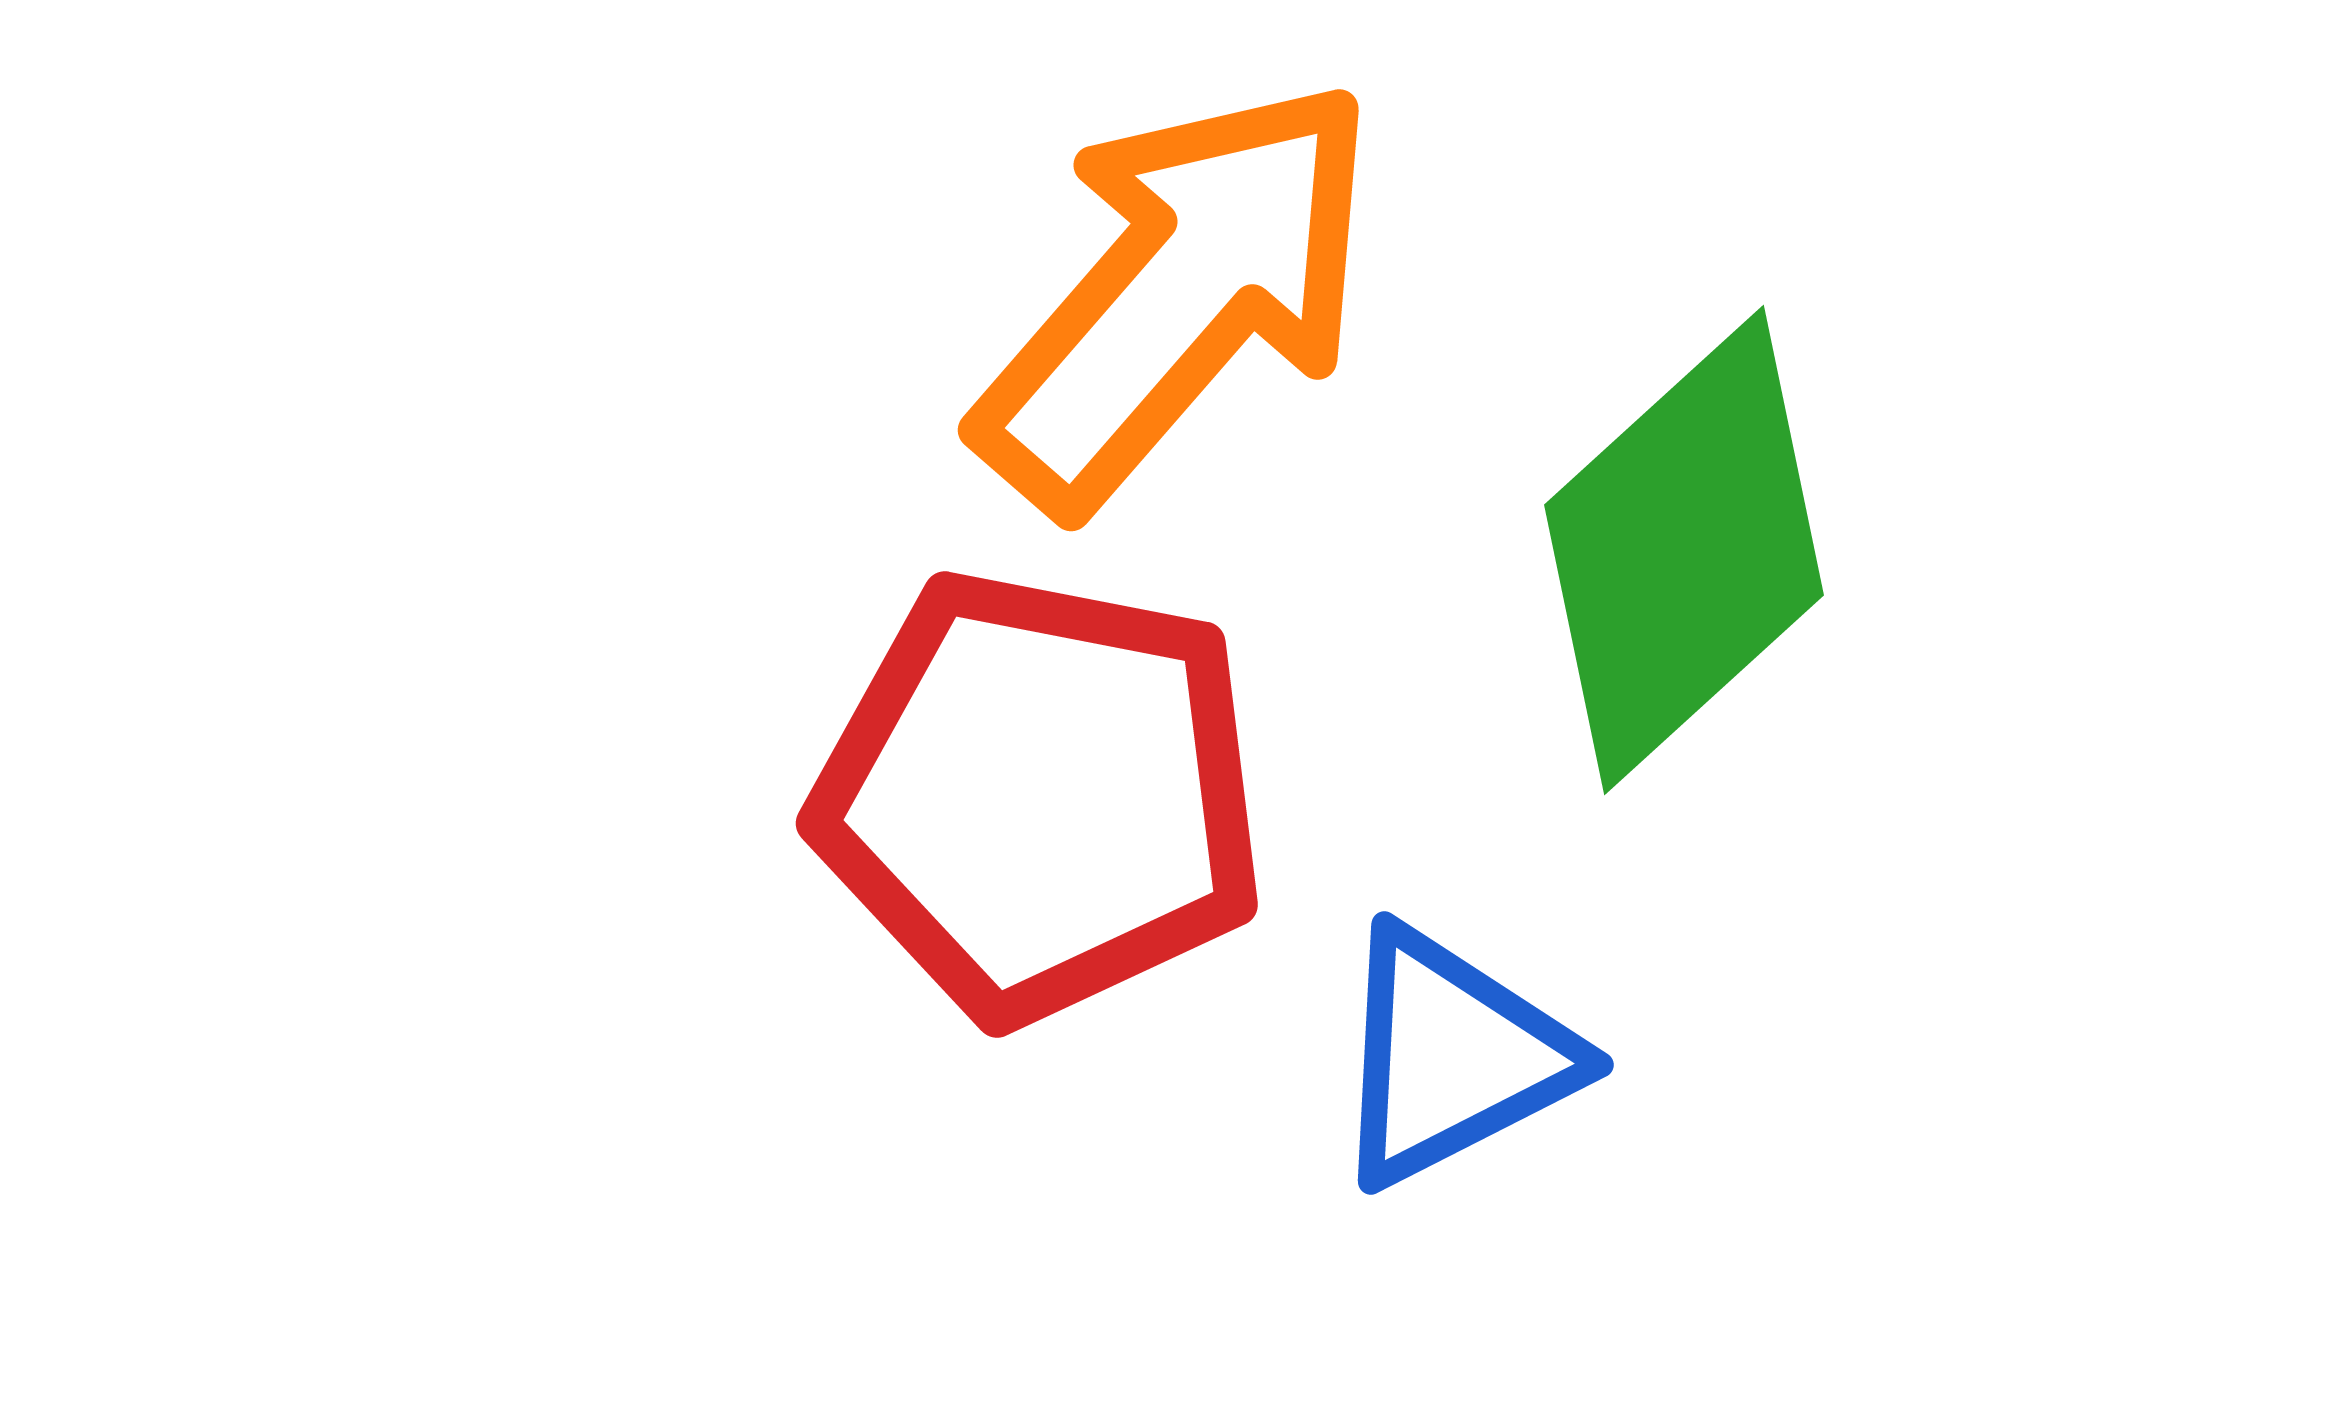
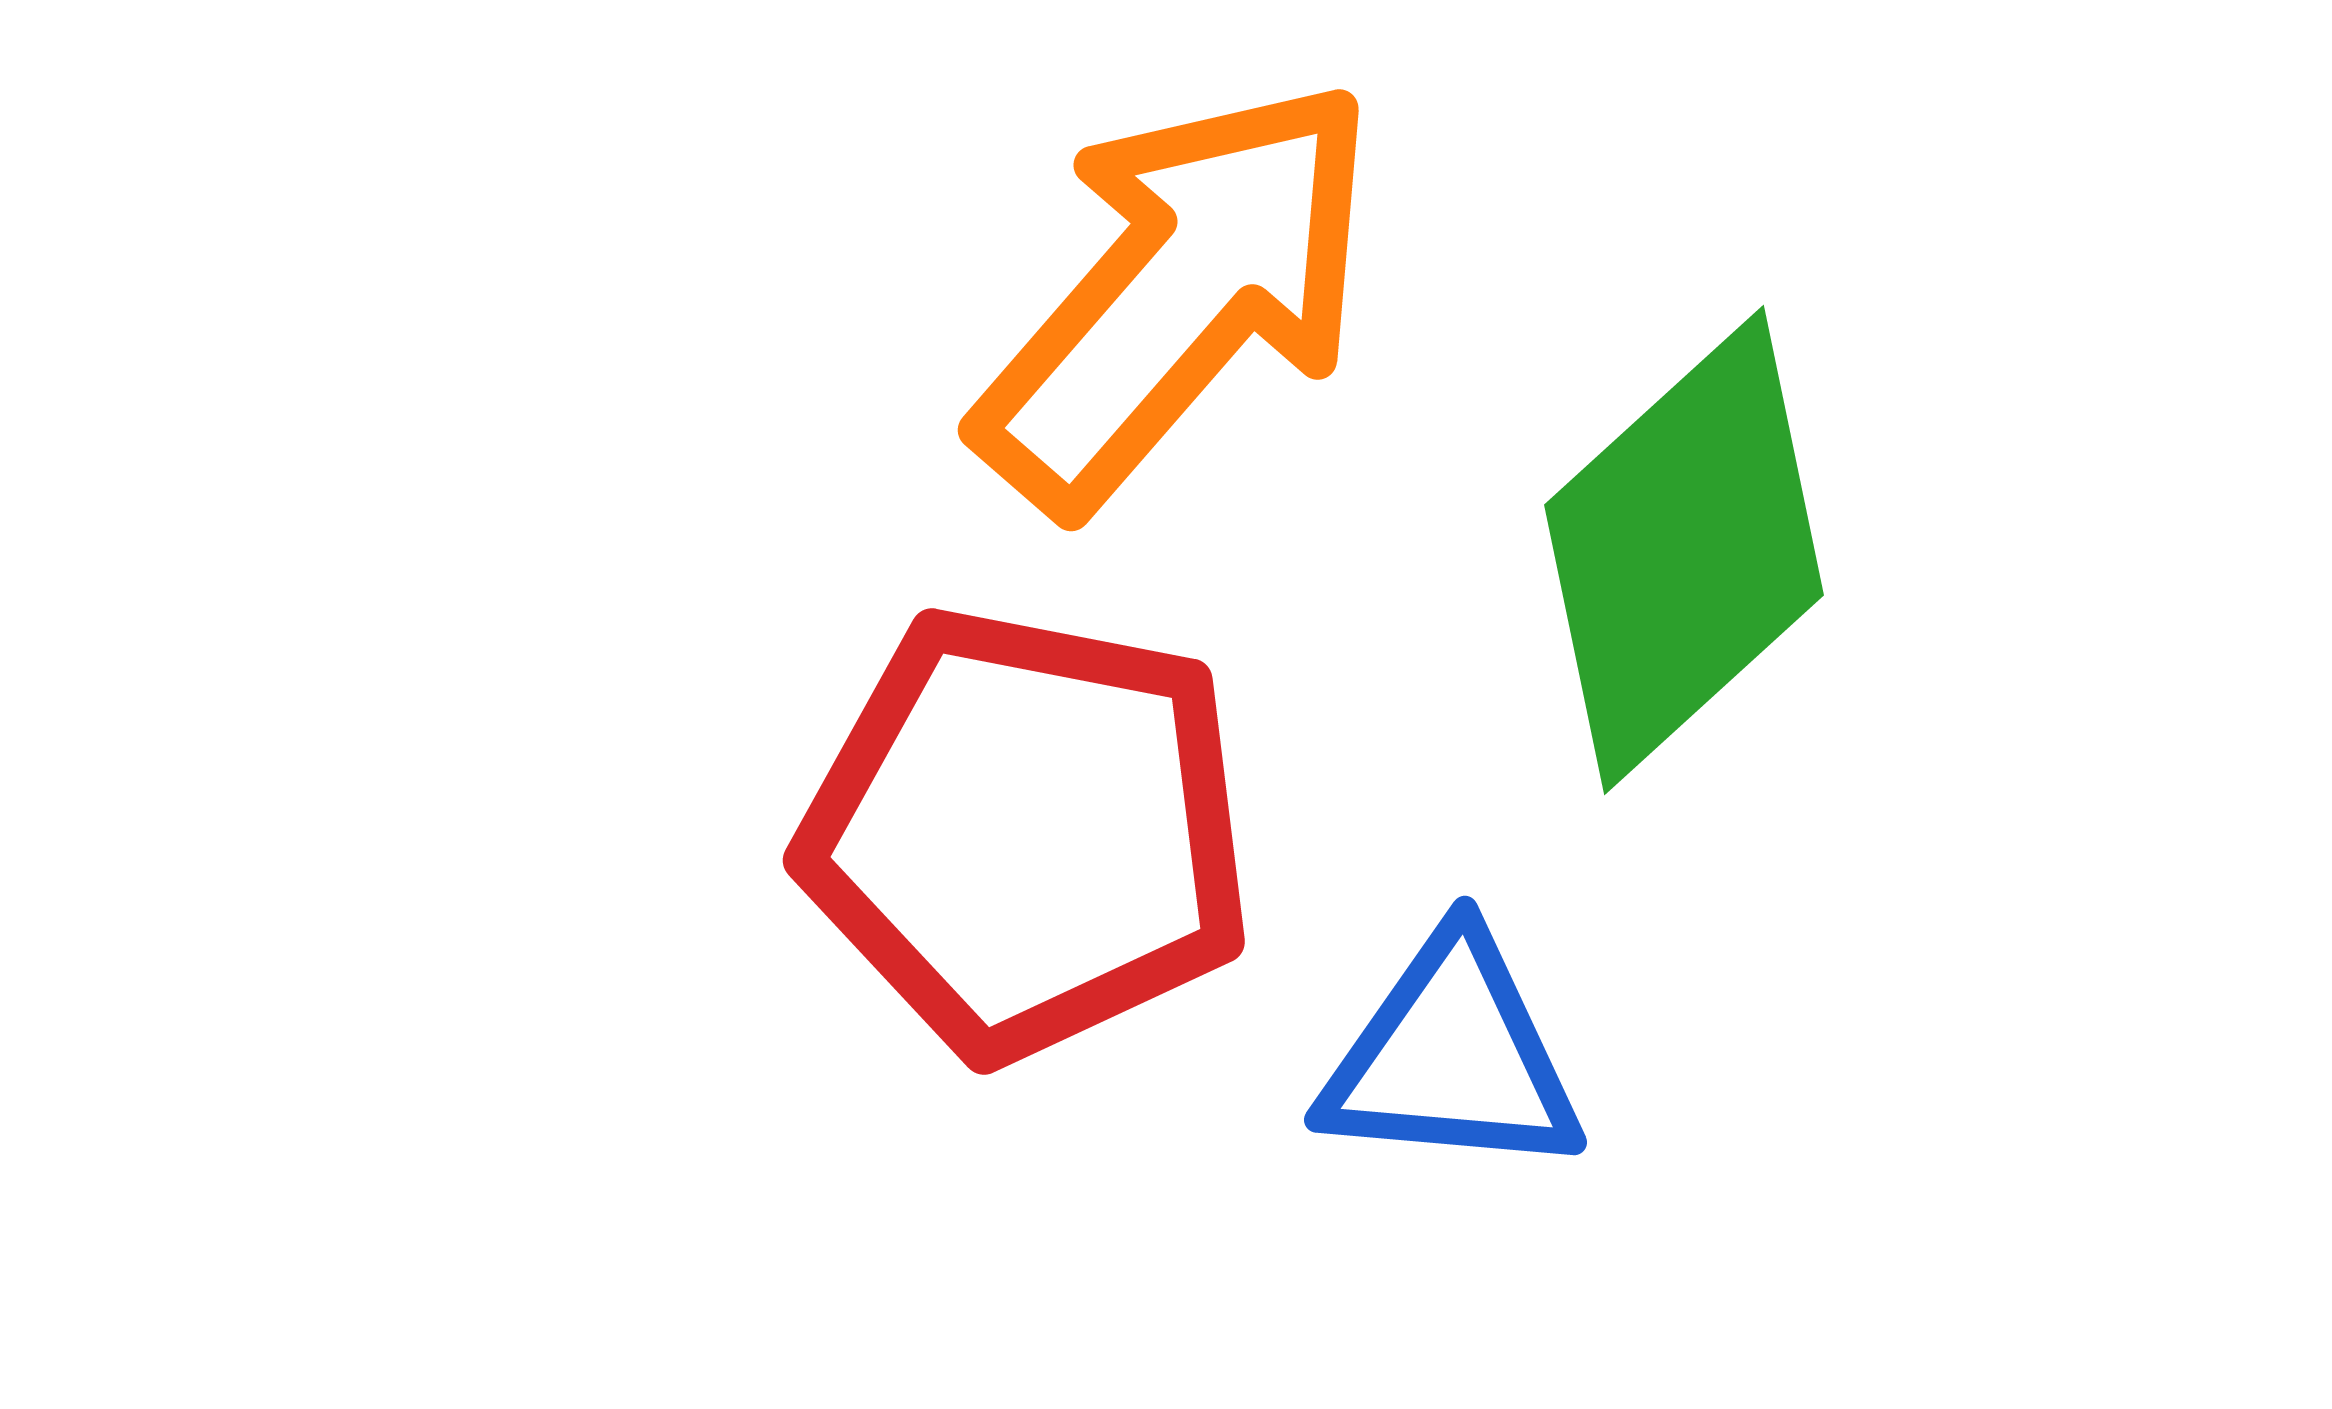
red pentagon: moved 13 px left, 37 px down
blue triangle: rotated 32 degrees clockwise
